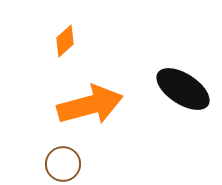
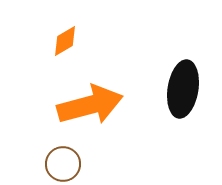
orange diamond: rotated 12 degrees clockwise
black ellipse: rotated 66 degrees clockwise
